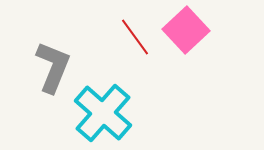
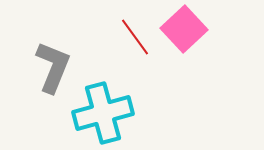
pink square: moved 2 px left, 1 px up
cyan cross: rotated 34 degrees clockwise
